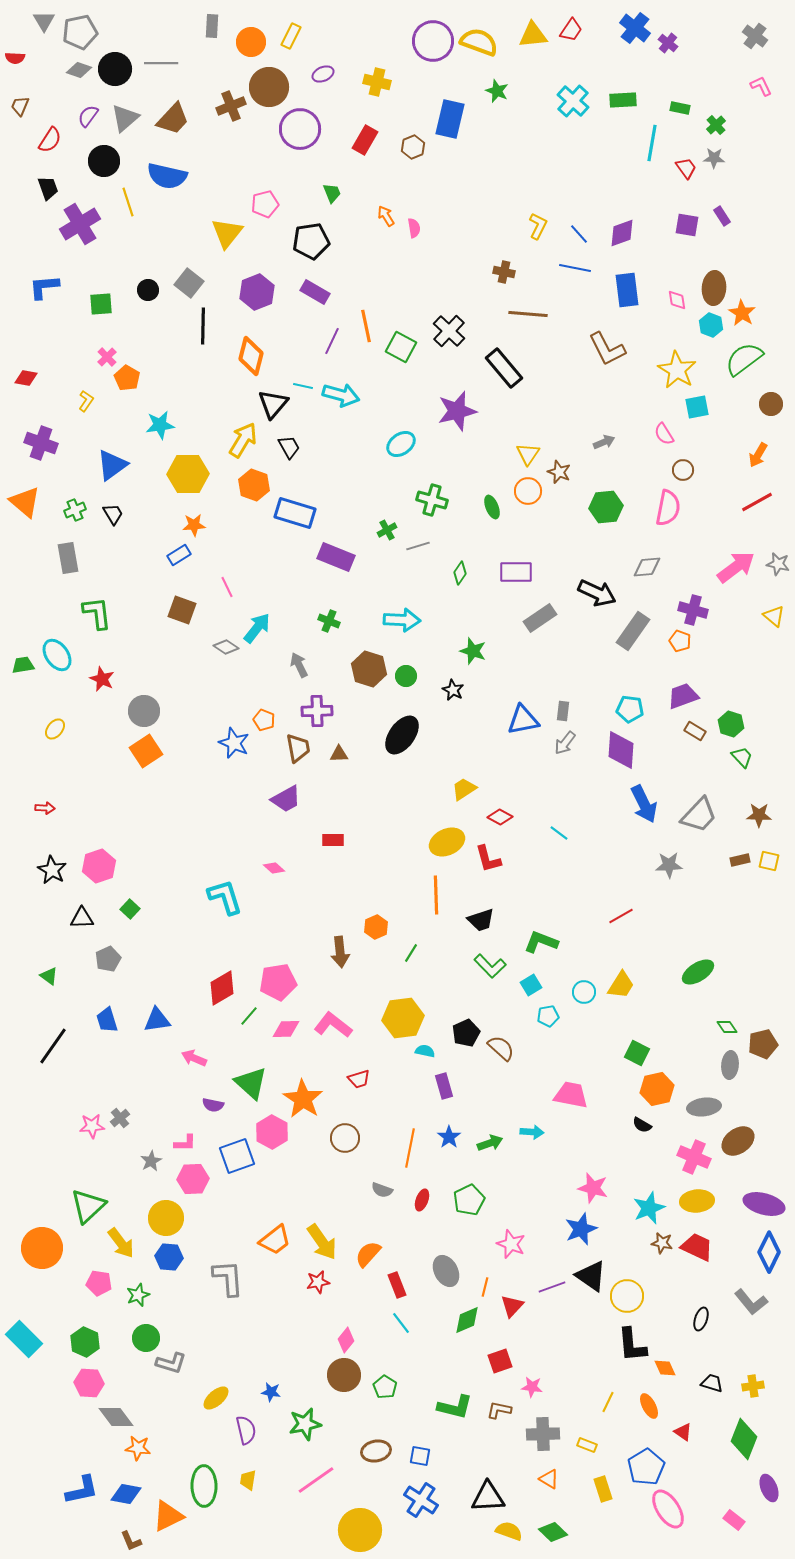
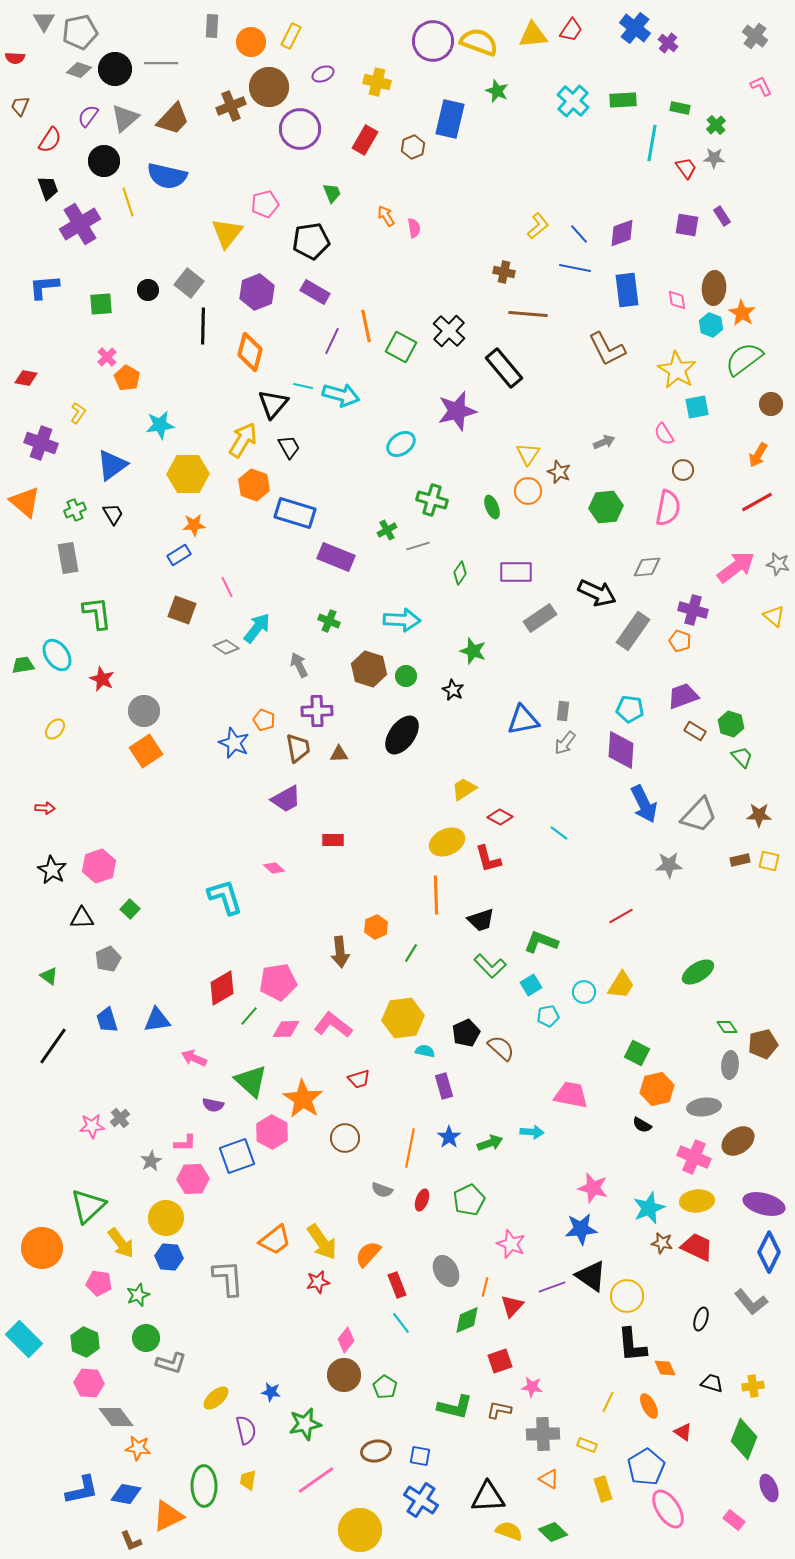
yellow L-shape at (538, 226): rotated 24 degrees clockwise
orange diamond at (251, 356): moved 1 px left, 4 px up
yellow L-shape at (86, 401): moved 8 px left, 12 px down
green triangle at (251, 1083): moved 2 px up
blue star at (581, 1229): rotated 16 degrees clockwise
